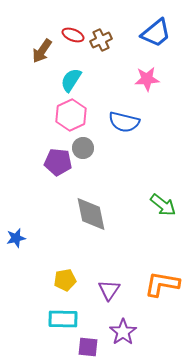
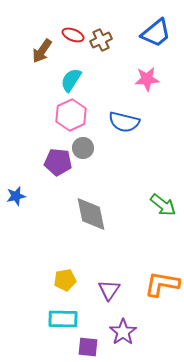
blue star: moved 42 px up
